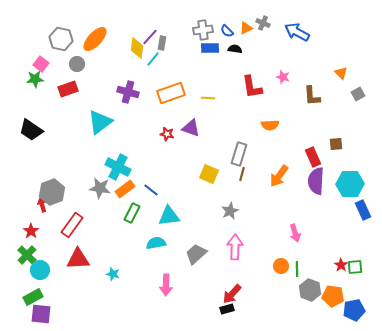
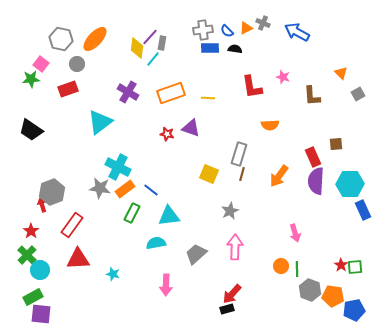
green star at (35, 79): moved 4 px left
purple cross at (128, 92): rotated 15 degrees clockwise
